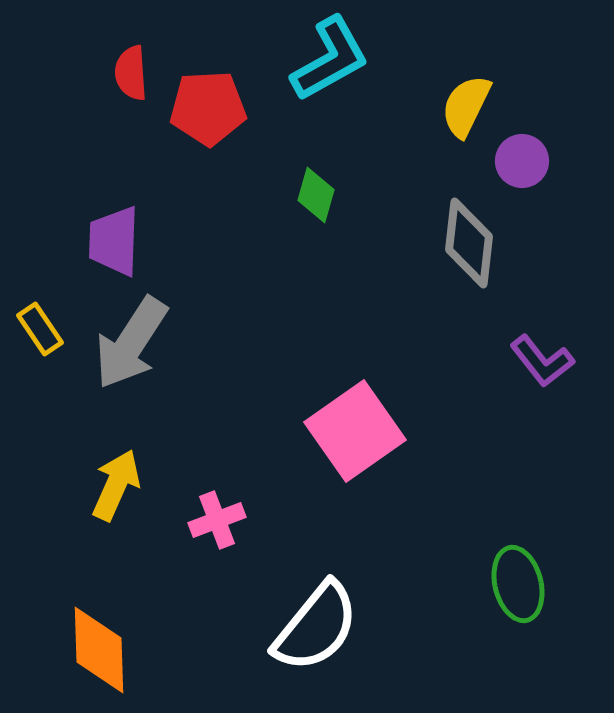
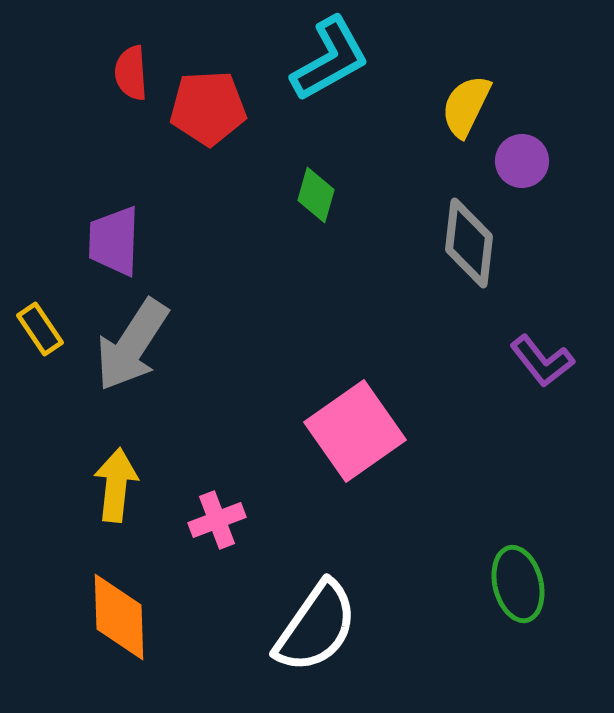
gray arrow: moved 1 px right, 2 px down
yellow arrow: rotated 18 degrees counterclockwise
white semicircle: rotated 4 degrees counterclockwise
orange diamond: moved 20 px right, 33 px up
